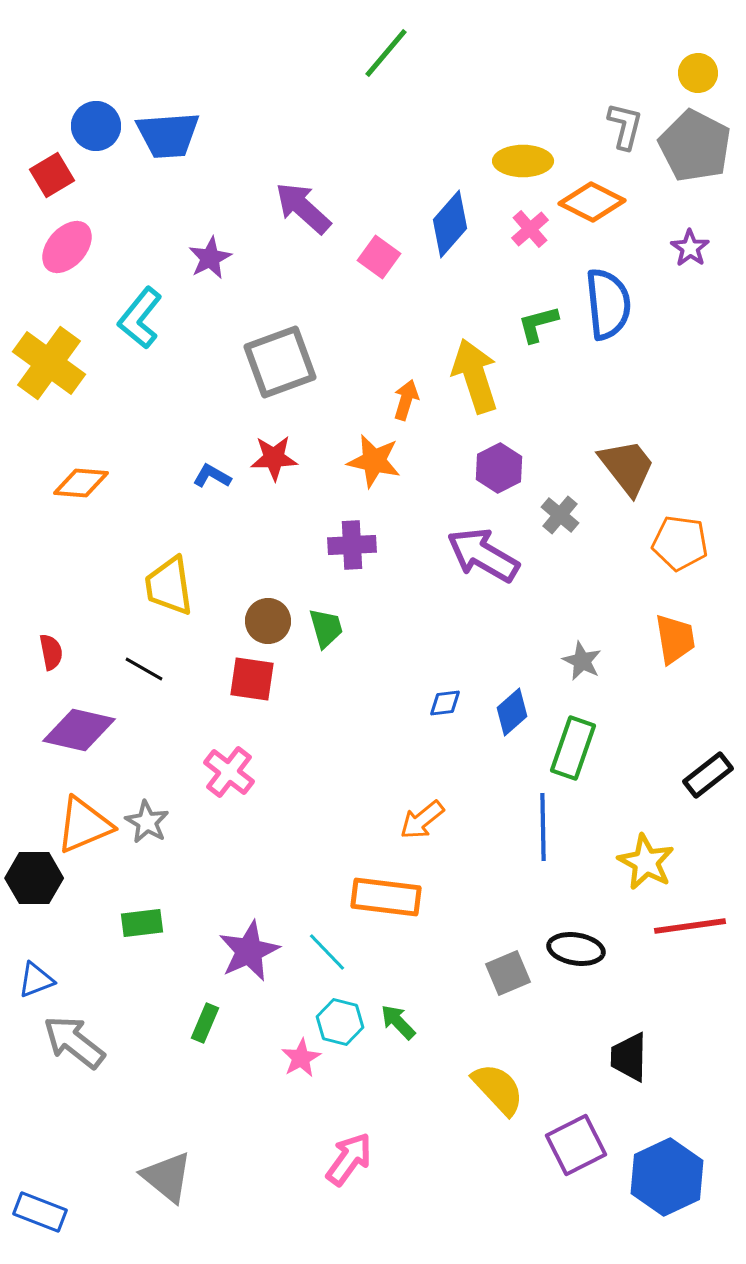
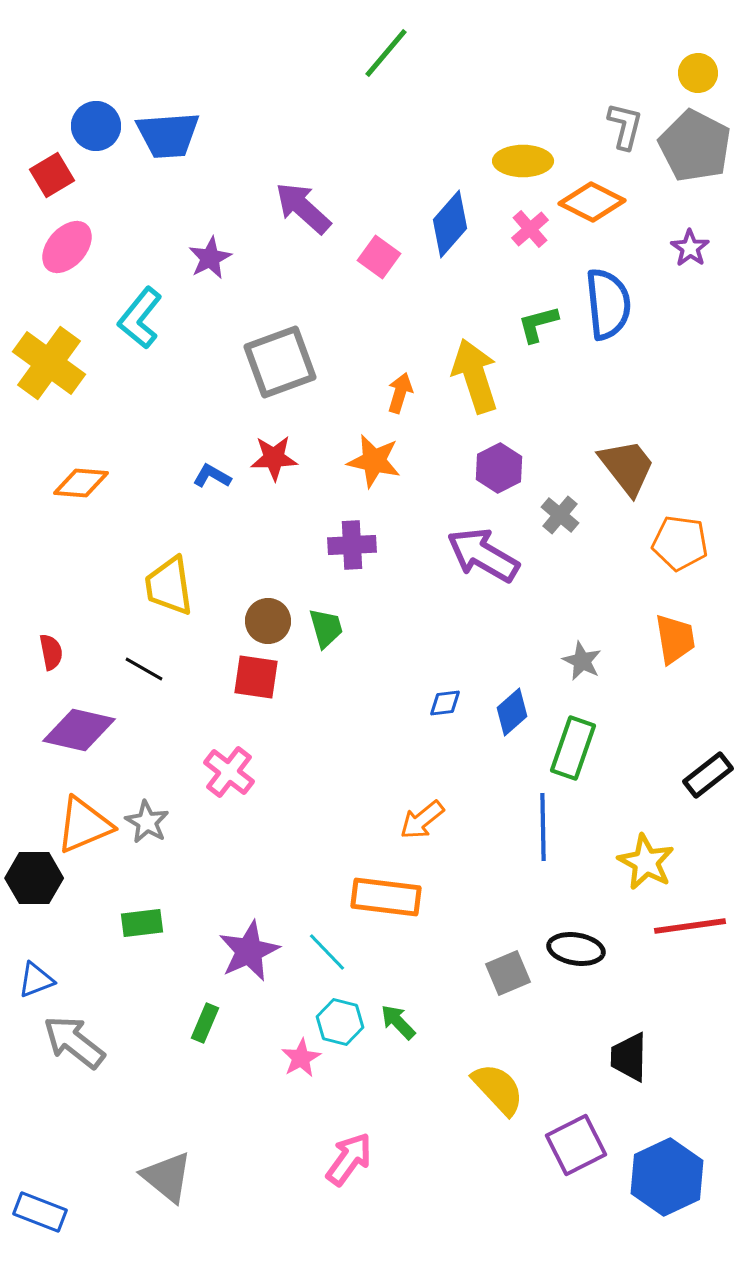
orange arrow at (406, 400): moved 6 px left, 7 px up
red square at (252, 679): moved 4 px right, 2 px up
